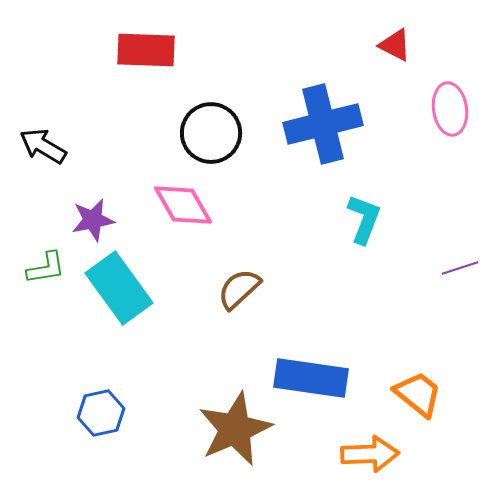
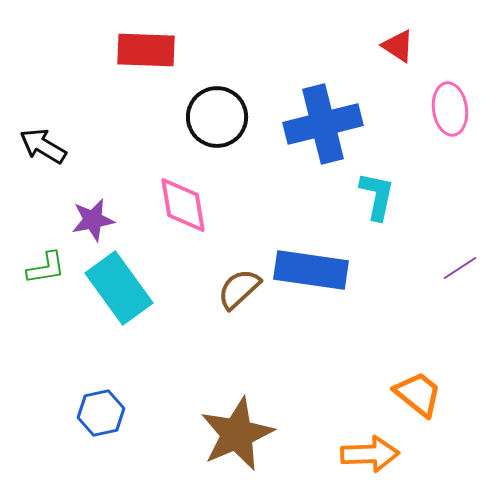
red triangle: moved 3 px right, 1 px down; rotated 6 degrees clockwise
black circle: moved 6 px right, 16 px up
pink diamond: rotated 20 degrees clockwise
cyan L-shape: moved 13 px right, 23 px up; rotated 9 degrees counterclockwise
purple line: rotated 15 degrees counterclockwise
blue rectangle: moved 108 px up
brown star: moved 2 px right, 5 px down
